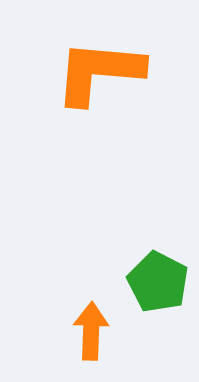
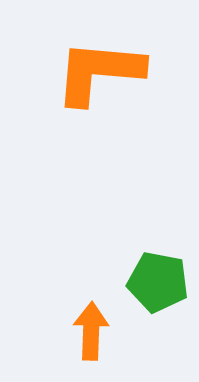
green pentagon: rotated 16 degrees counterclockwise
